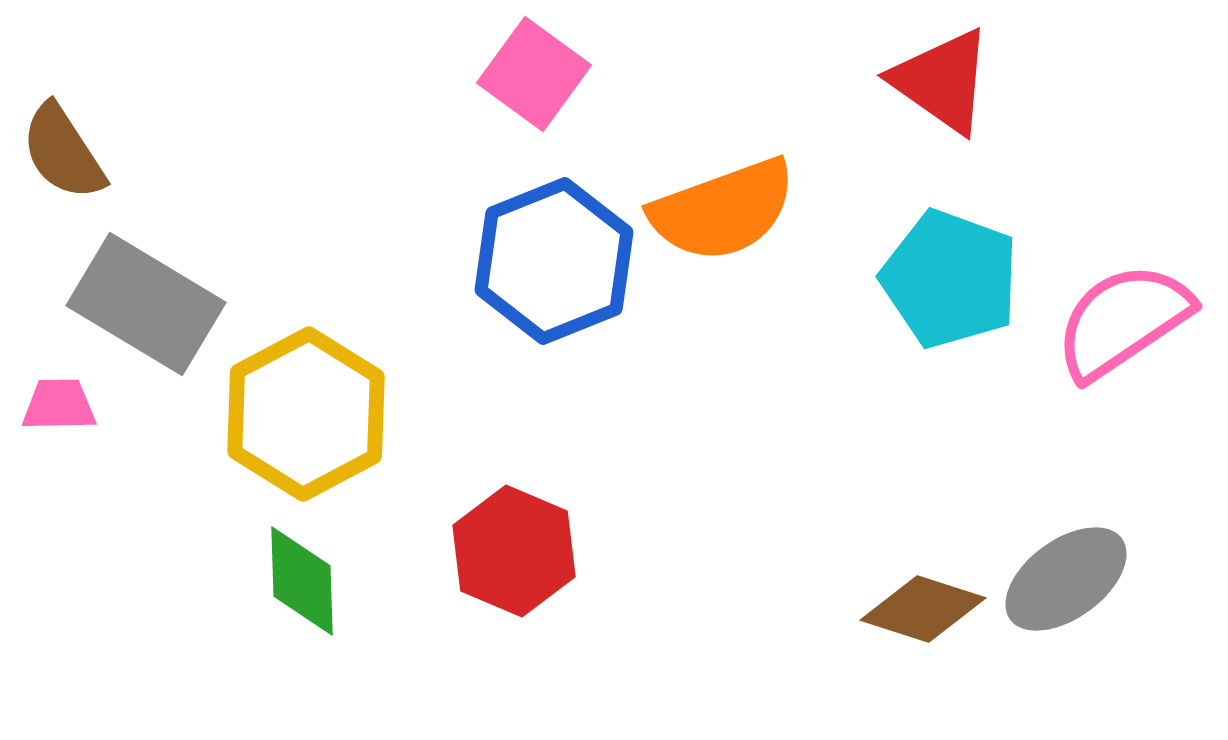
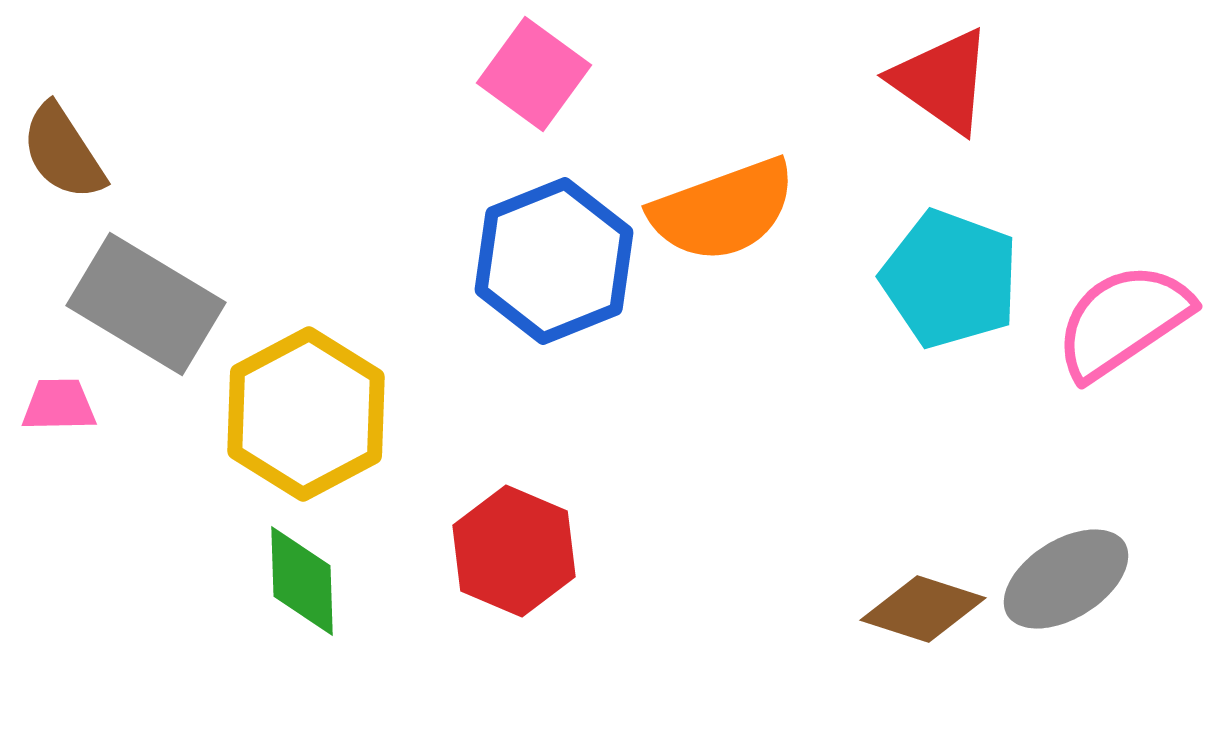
gray ellipse: rotated 4 degrees clockwise
